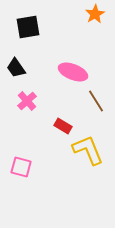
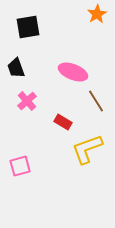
orange star: moved 2 px right
black trapezoid: rotated 15 degrees clockwise
red rectangle: moved 4 px up
yellow L-shape: moved 1 px left, 1 px up; rotated 88 degrees counterclockwise
pink square: moved 1 px left, 1 px up; rotated 30 degrees counterclockwise
